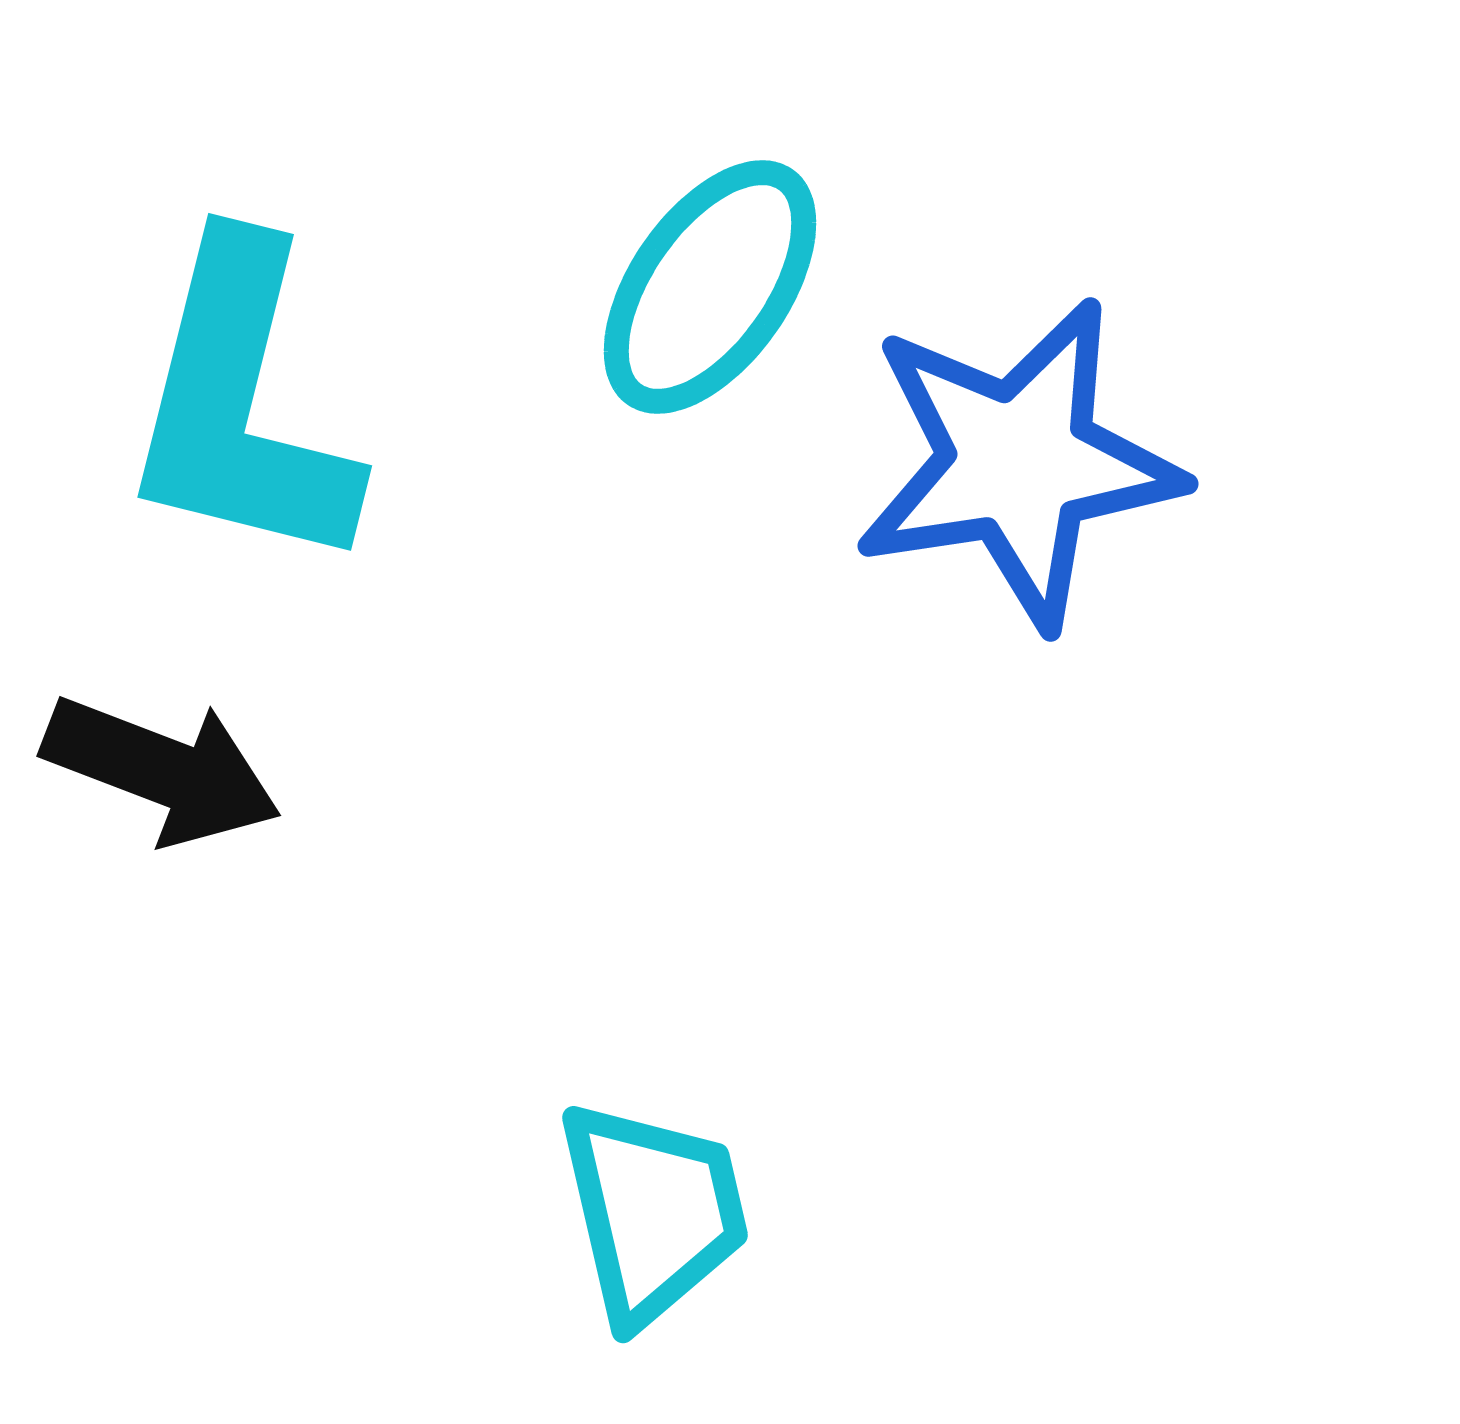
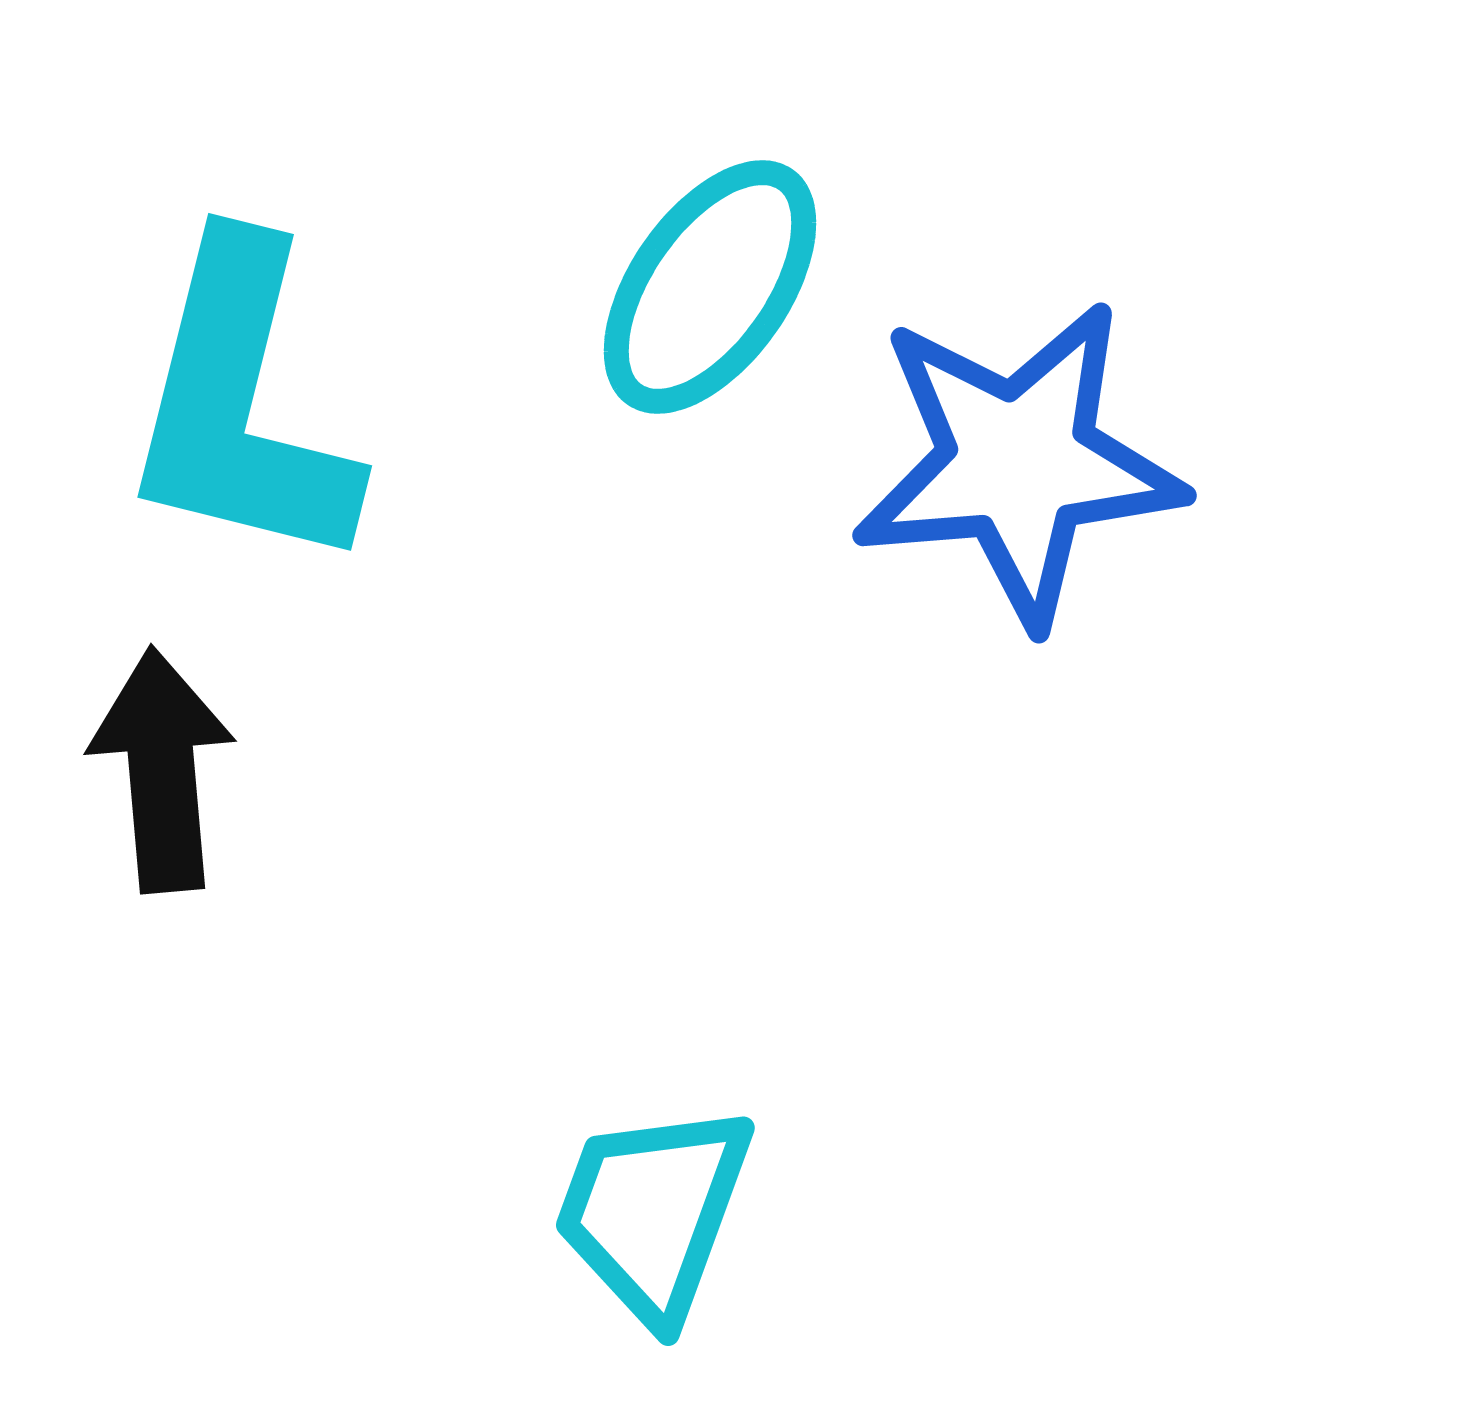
blue star: rotated 4 degrees clockwise
black arrow: rotated 116 degrees counterclockwise
cyan trapezoid: rotated 147 degrees counterclockwise
